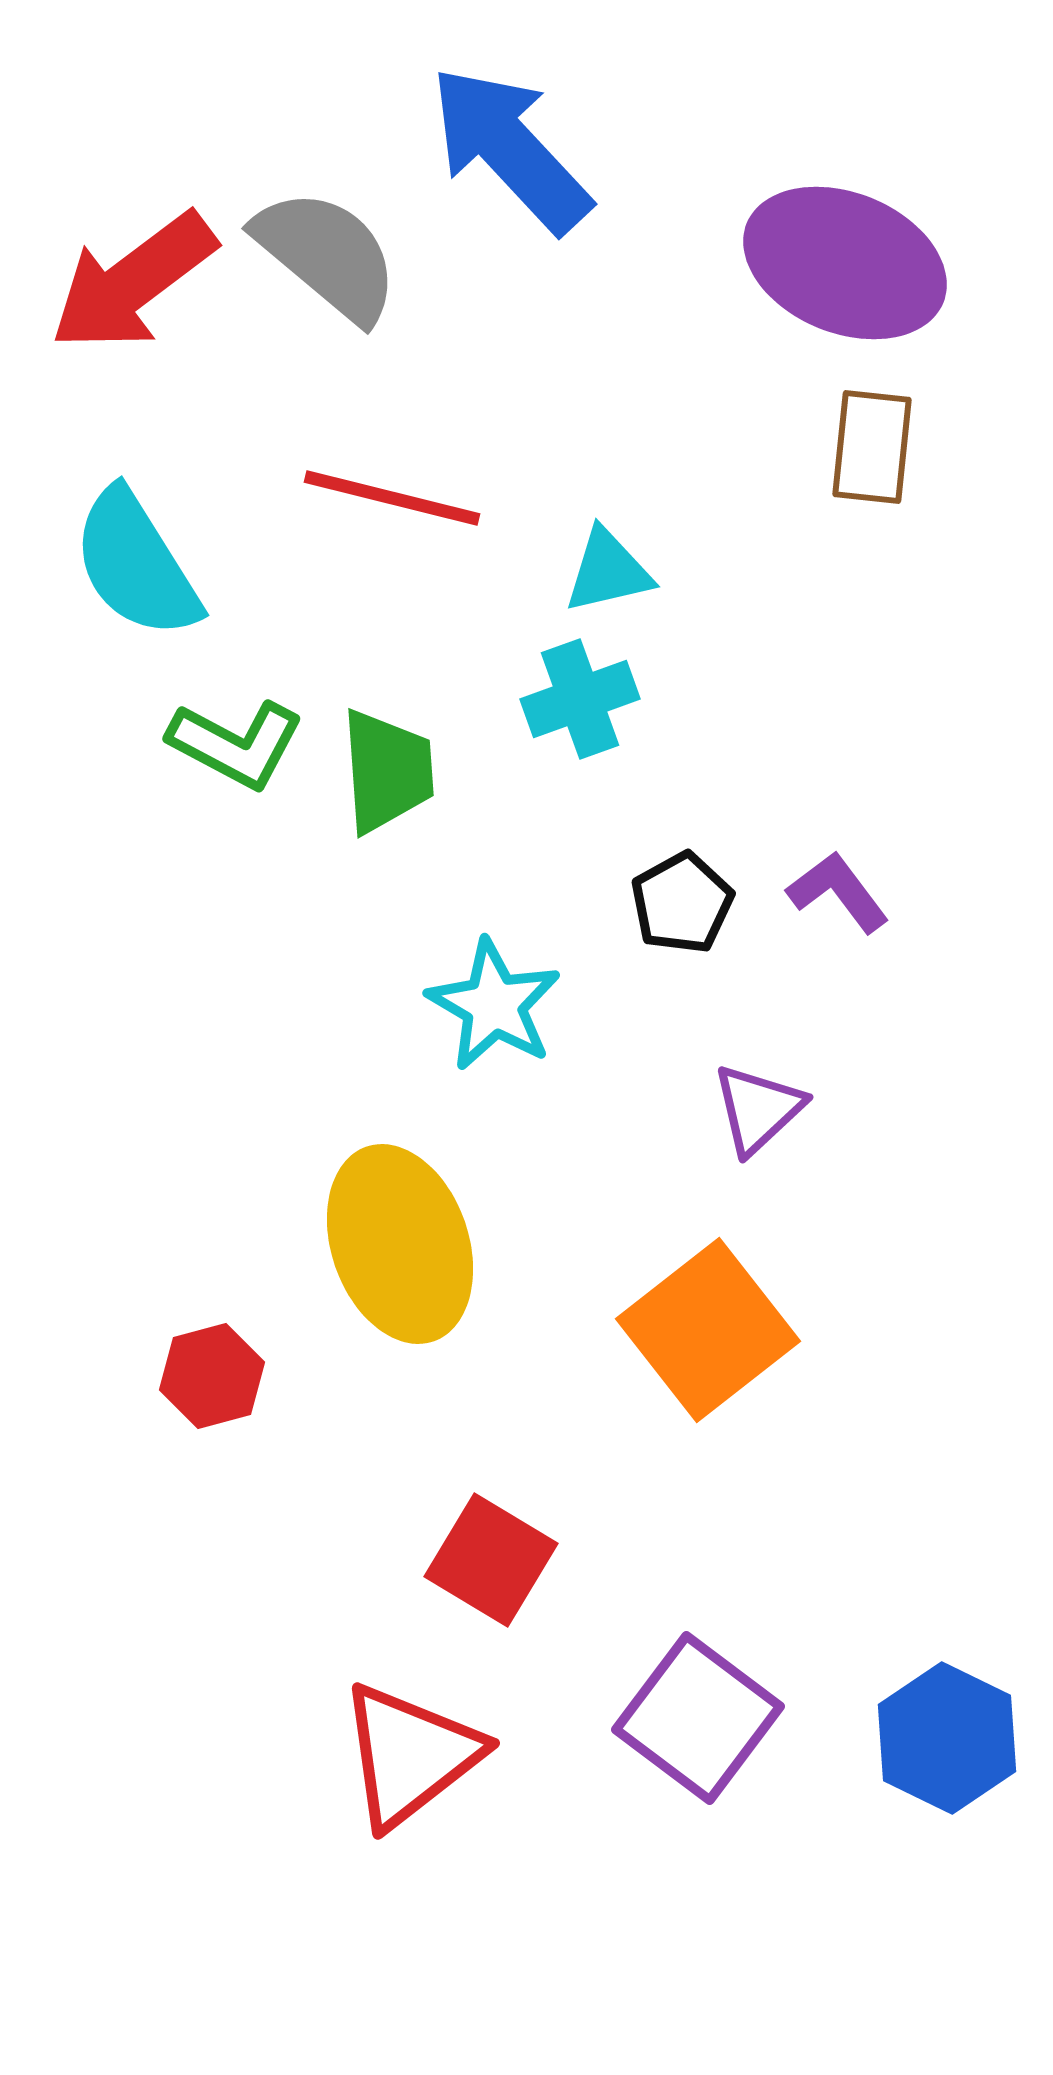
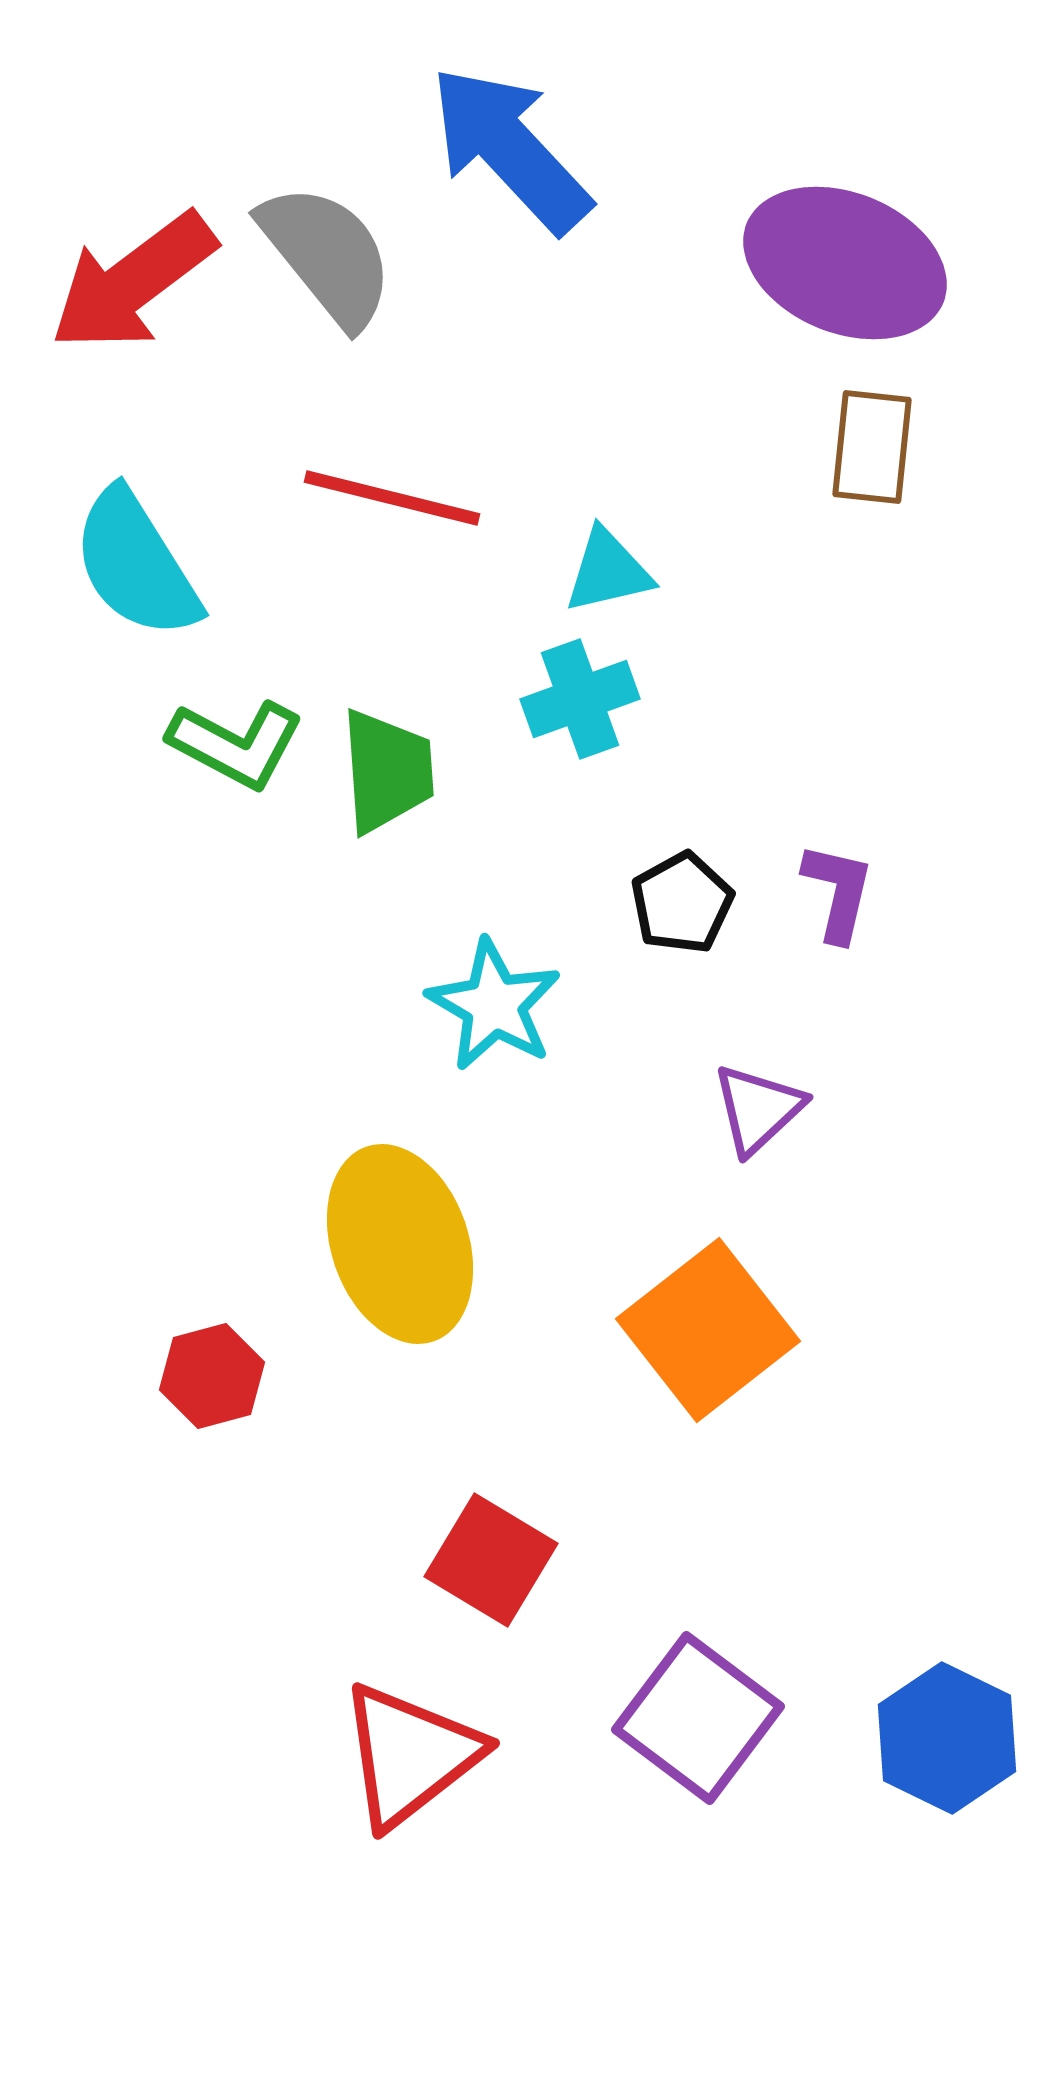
gray semicircle: rotated 11 degrees clockwise
purple L-shape: rotated 50 degrees clockwise
